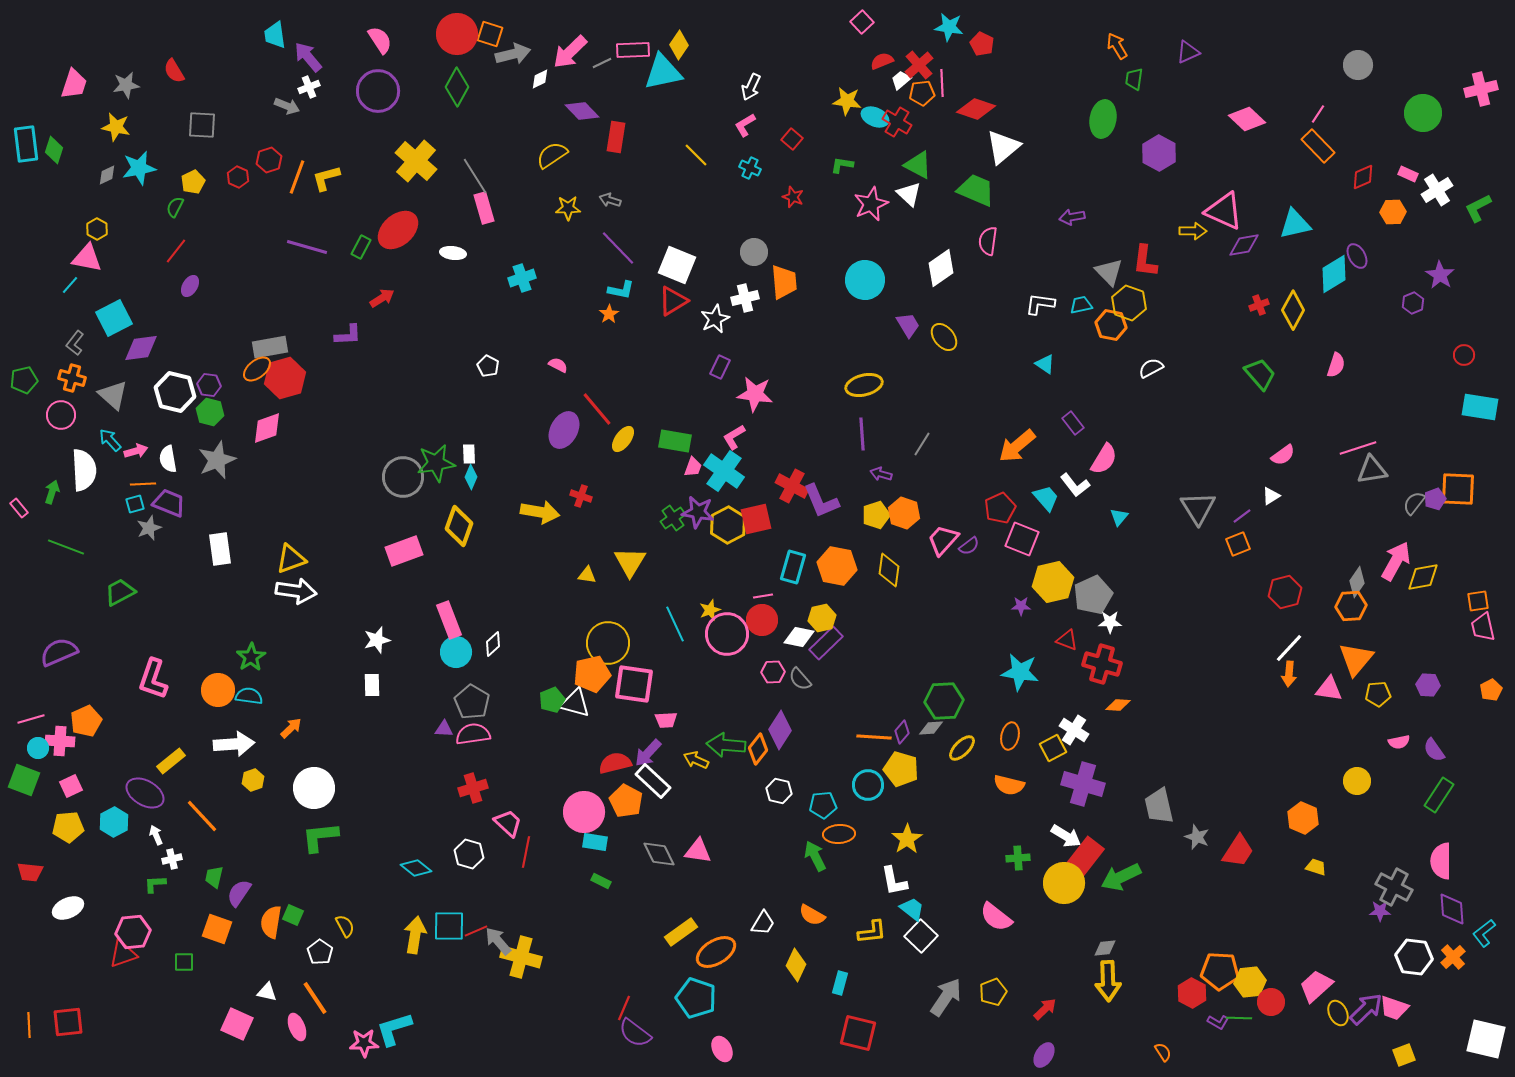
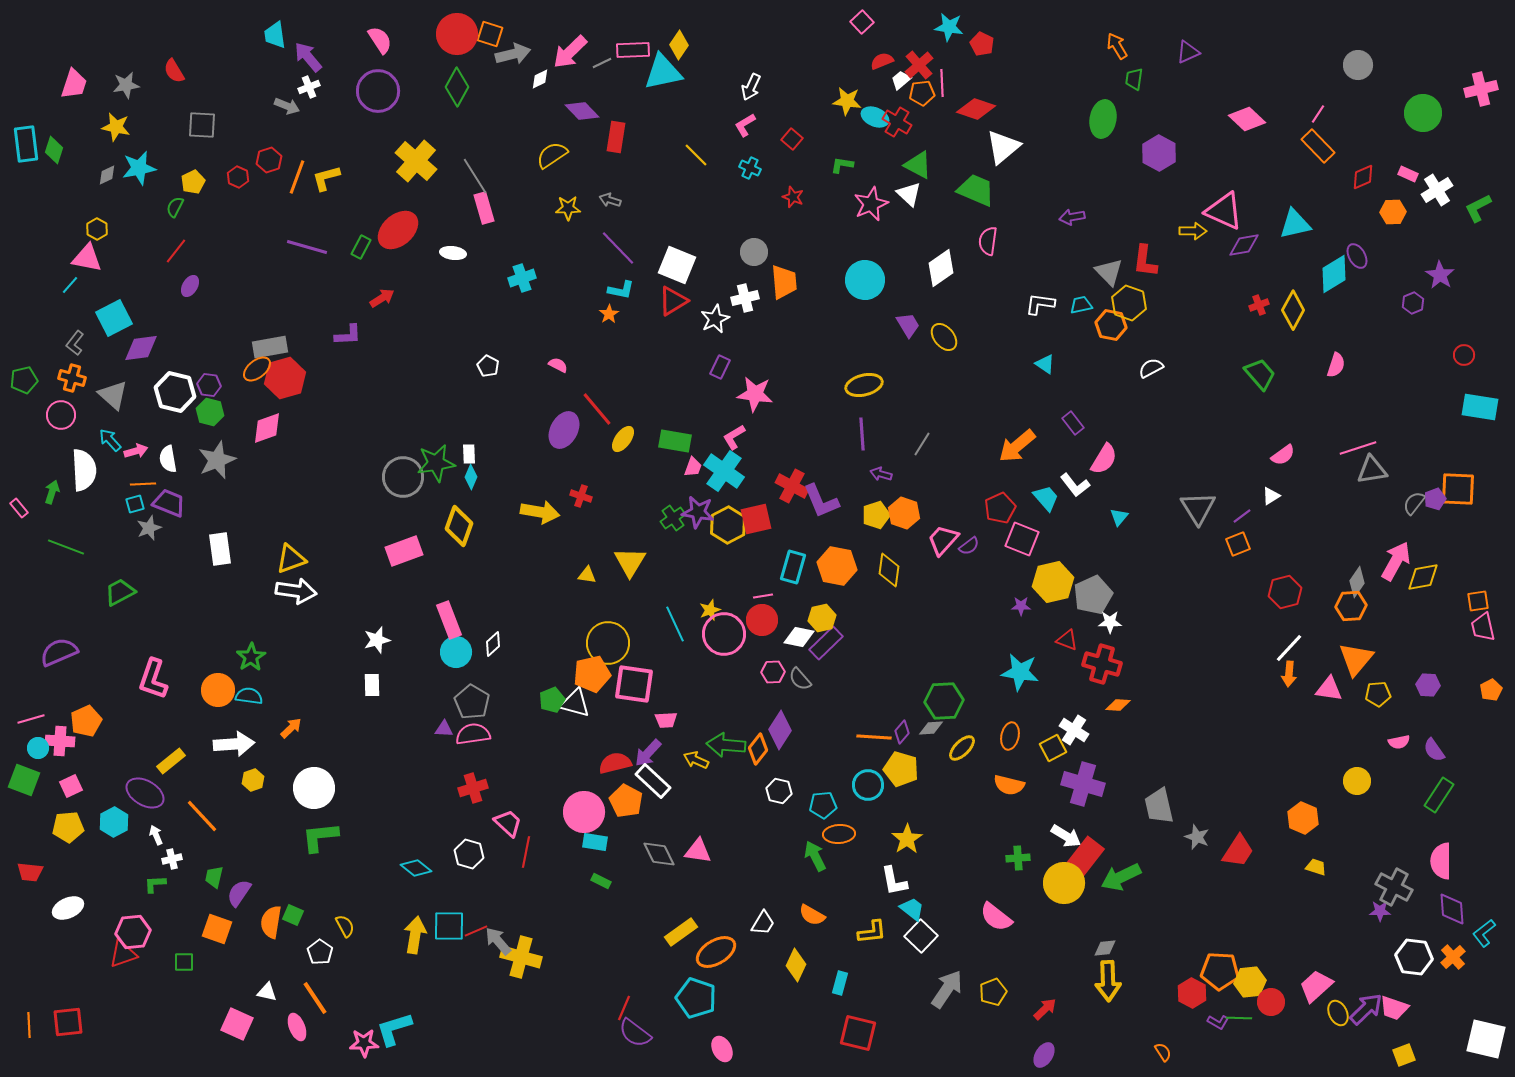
pink circle at (727, 634): moved 3 px left
gray arrow at (946, 997): moved 1 px right, 8 px up
